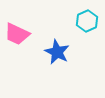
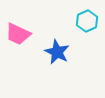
pink trapezoid: moved 1 px right
